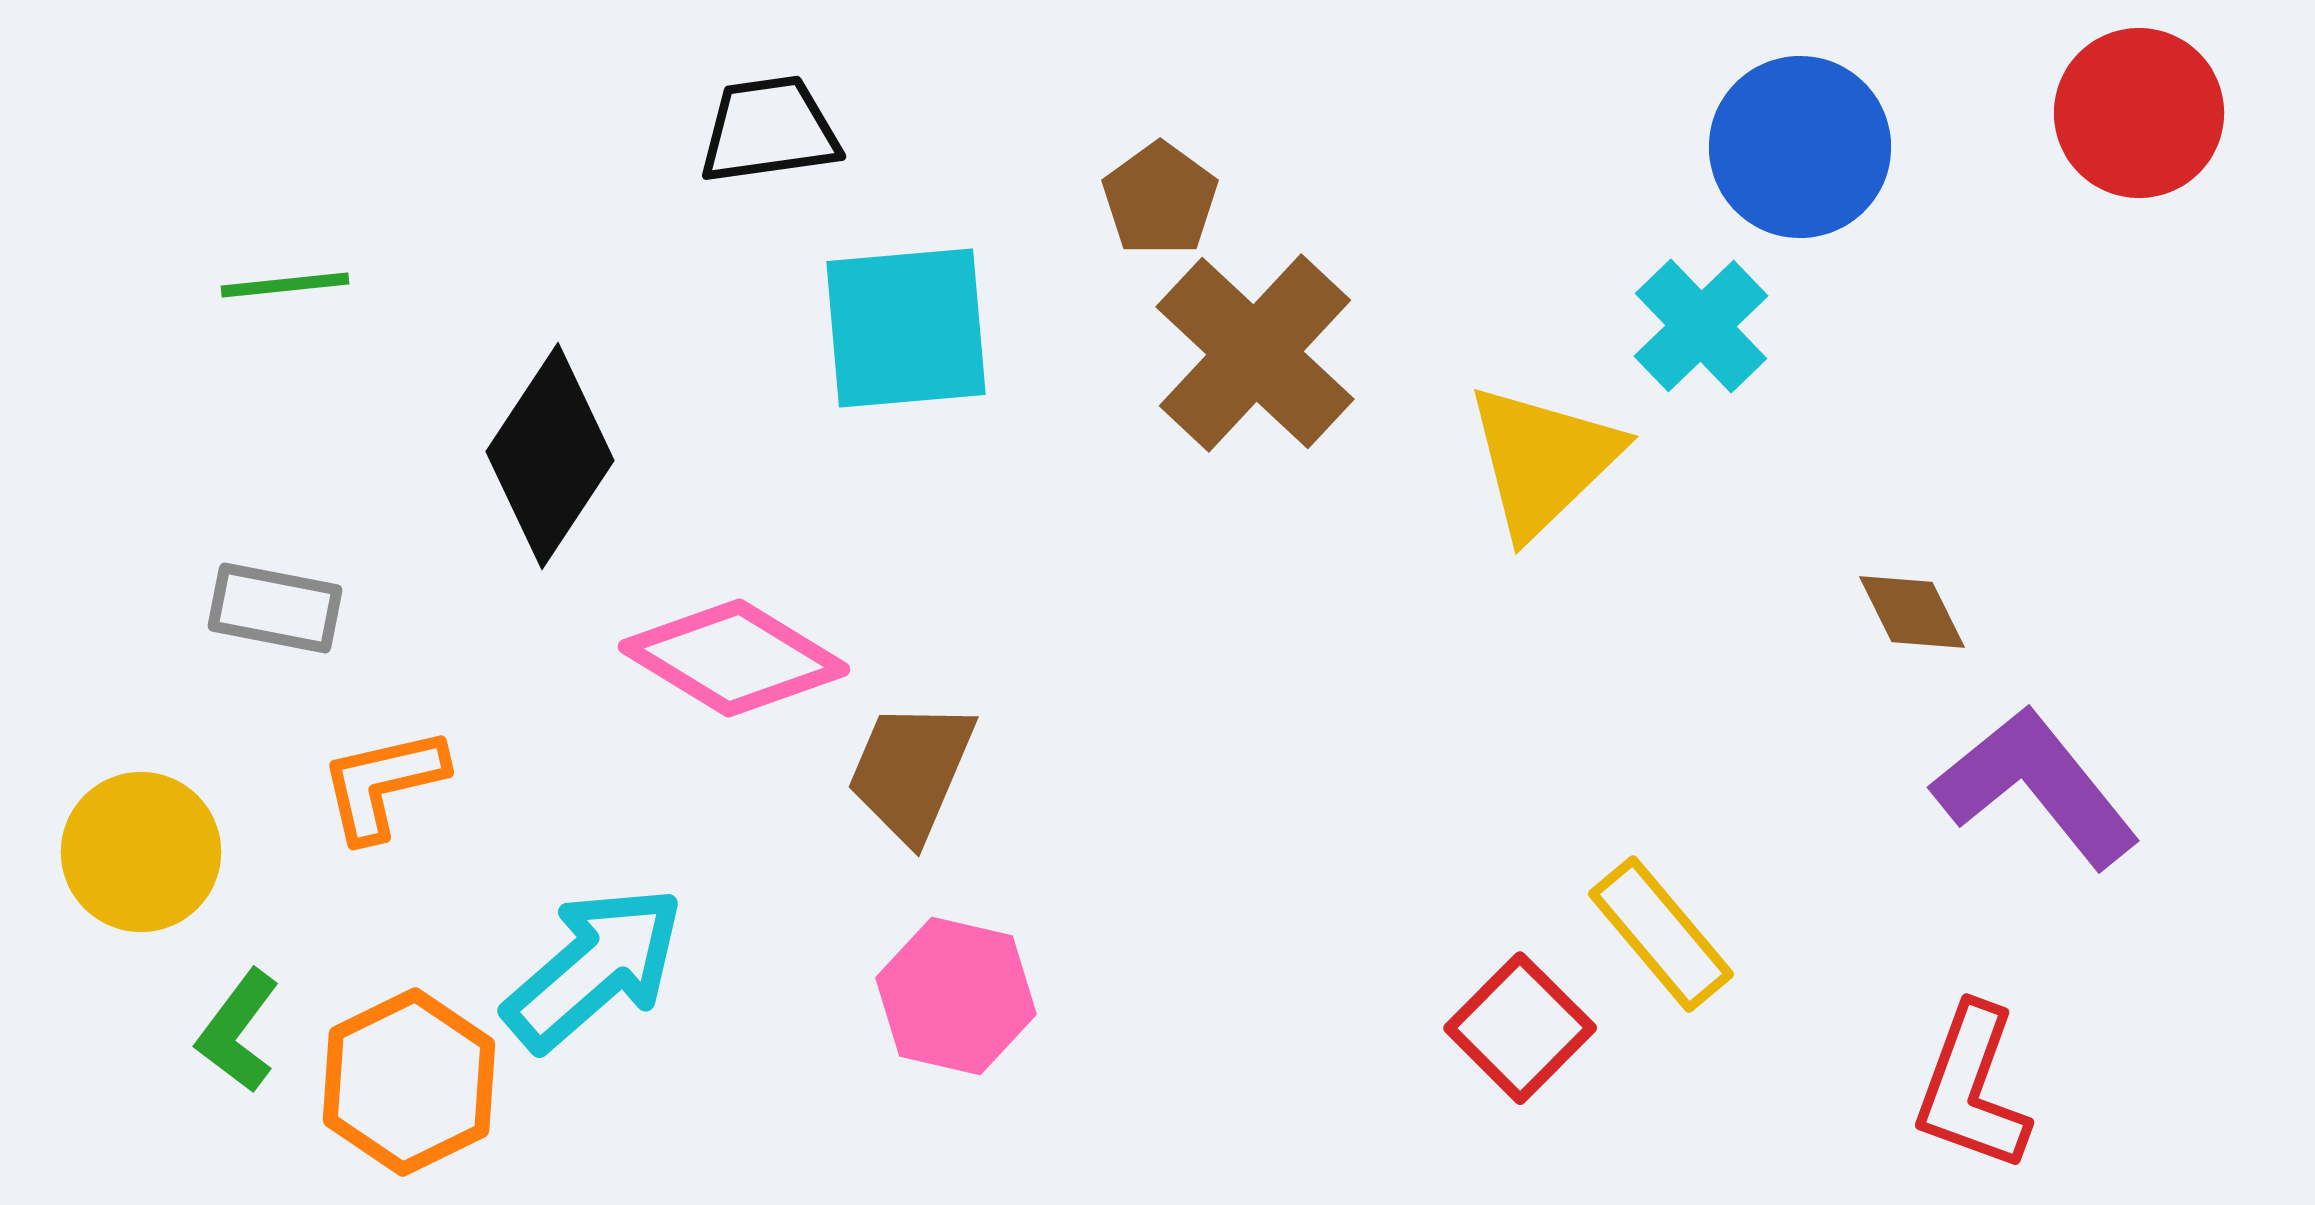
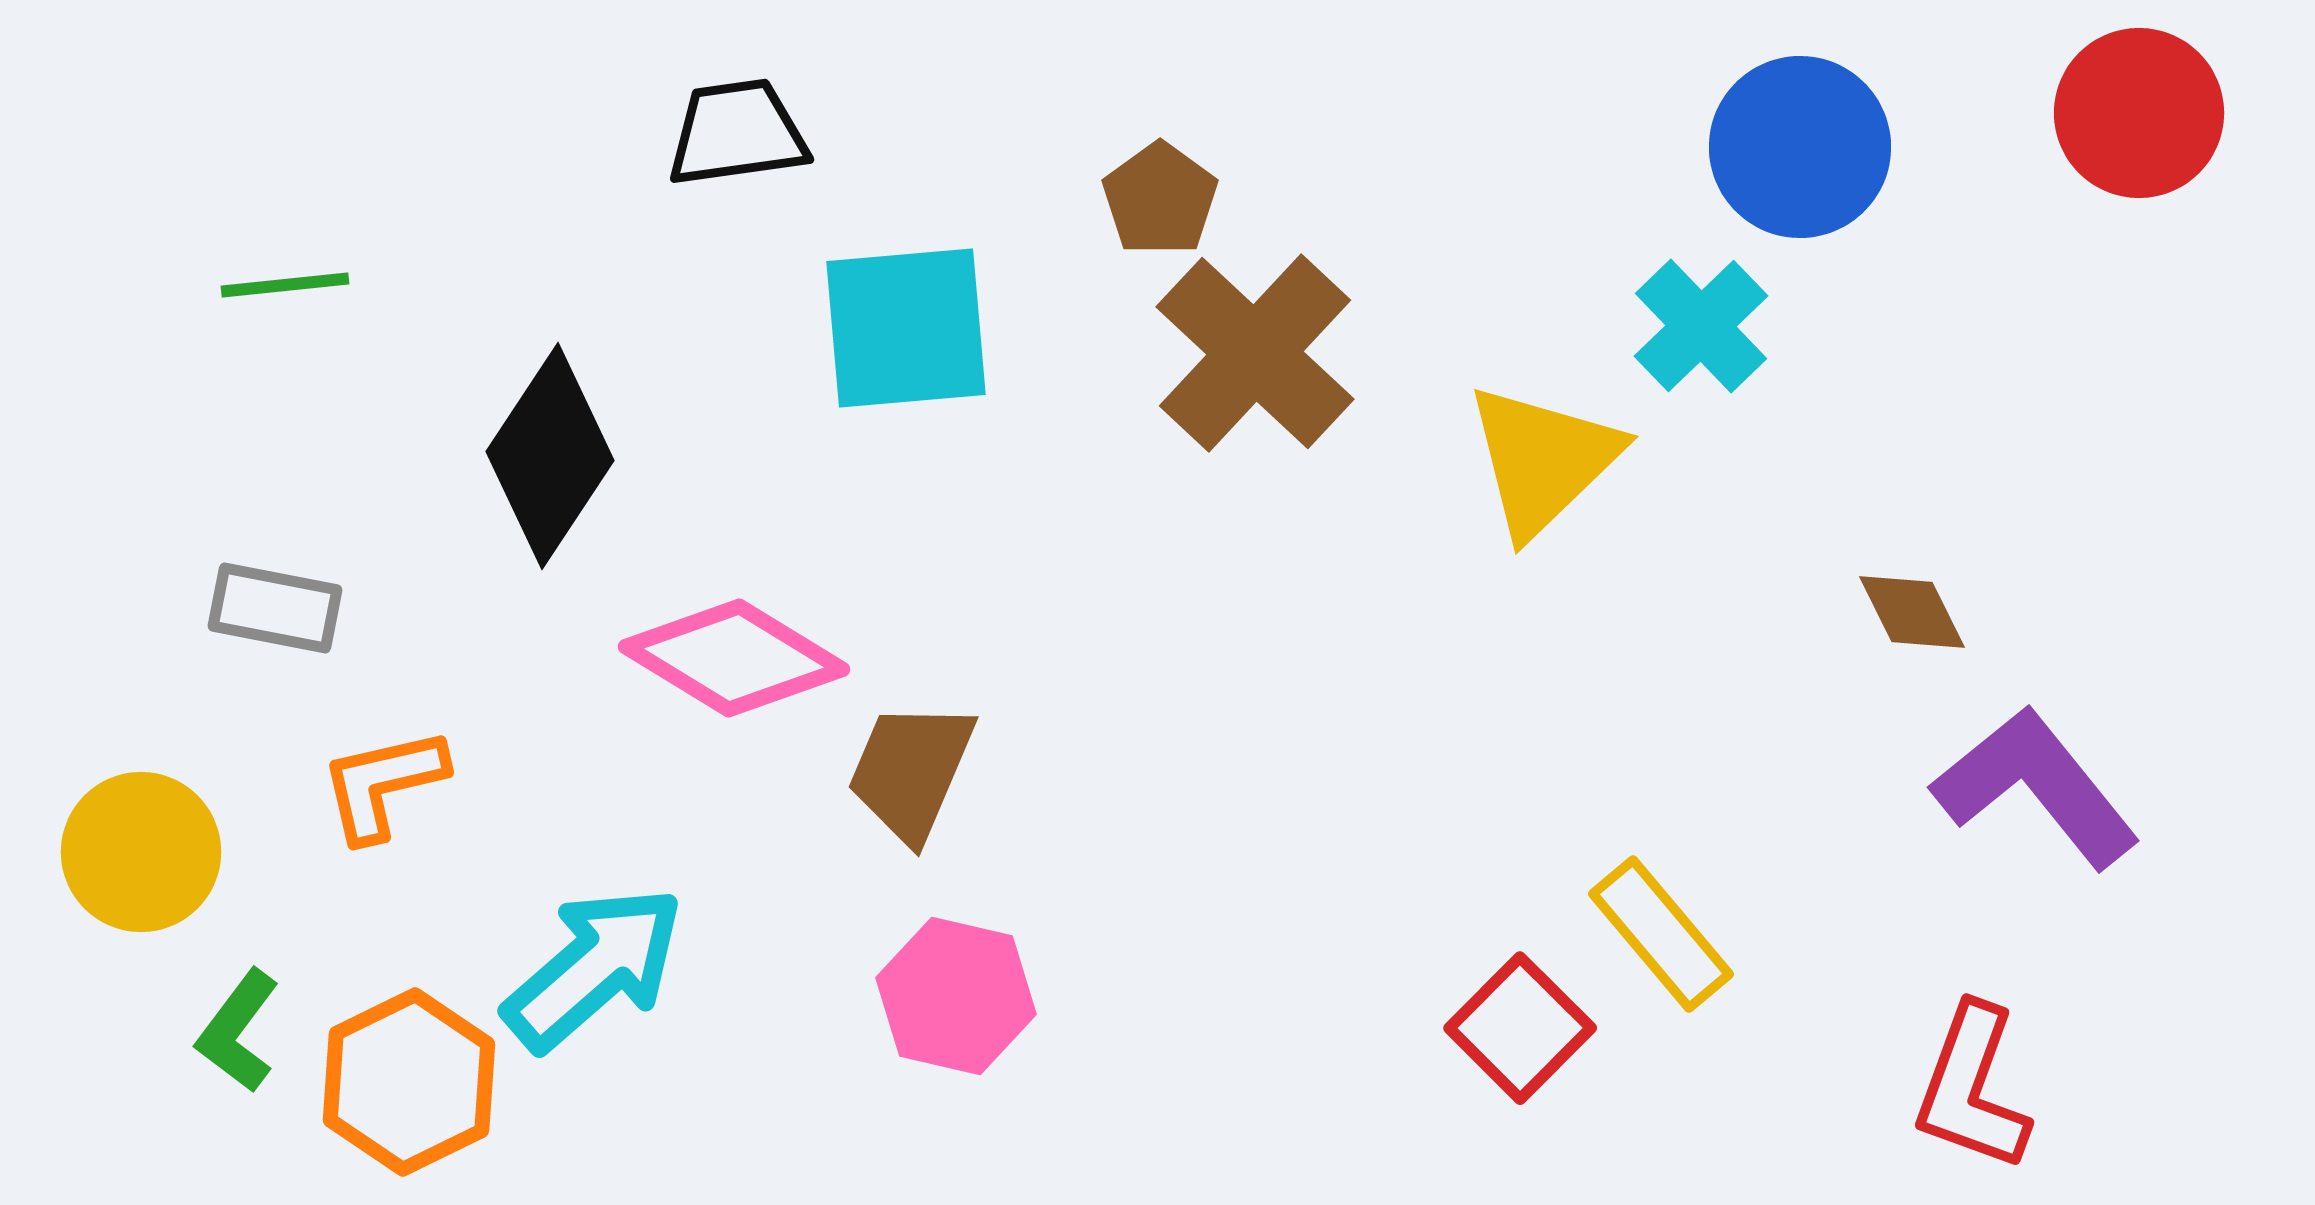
black trapezoid: moved 32 px left, 3 px down
